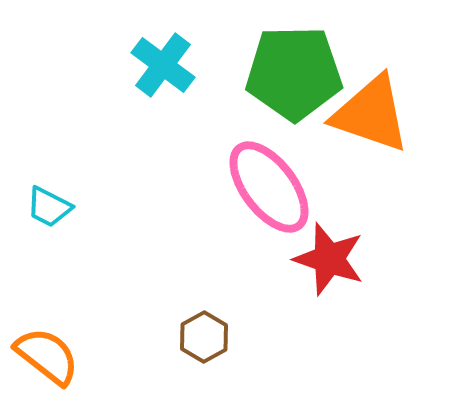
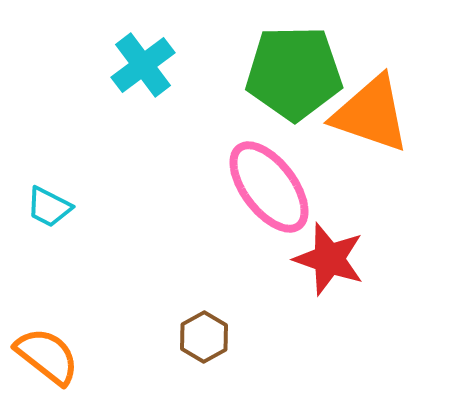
cyan cross: moved 20 px left; rotated 16 degrees clockwise
